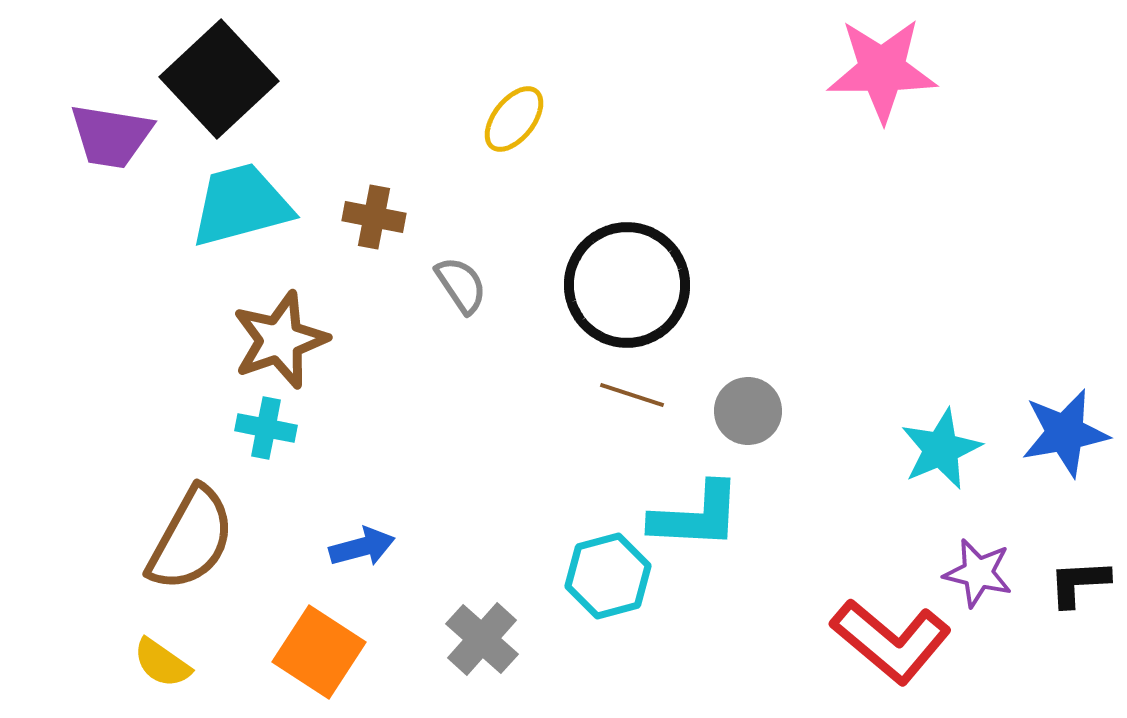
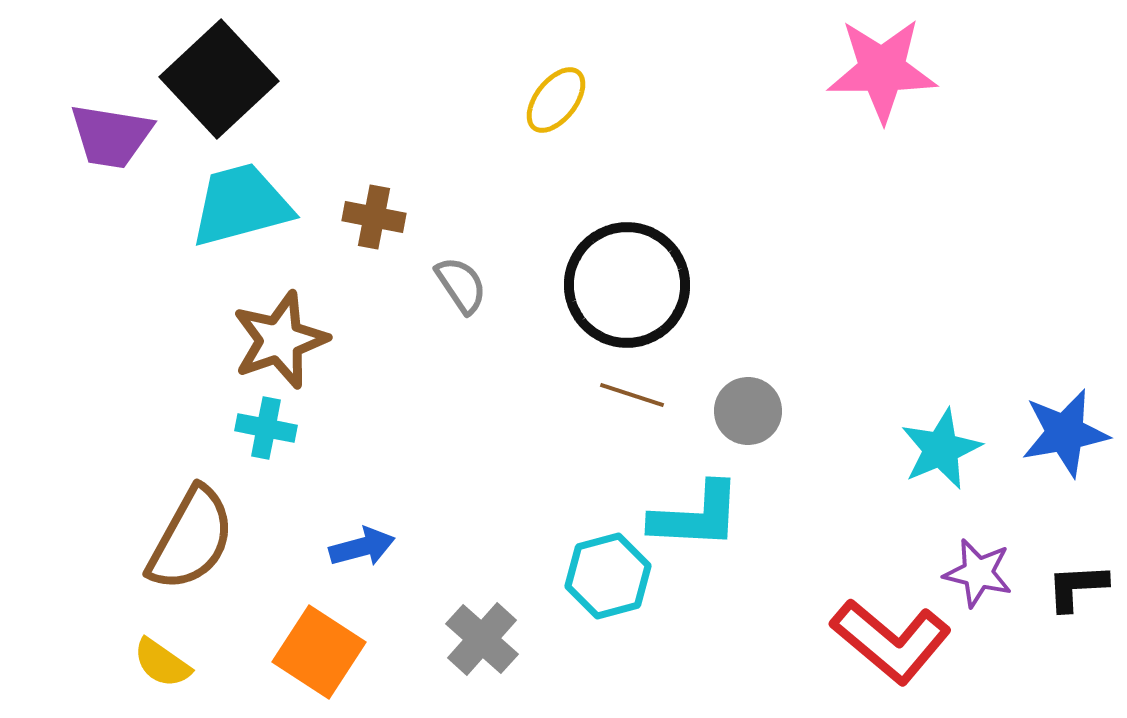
yellow ellipse: moved 42 px right, 19 px up
black L-shape: moved 2 px left, 4 px down
